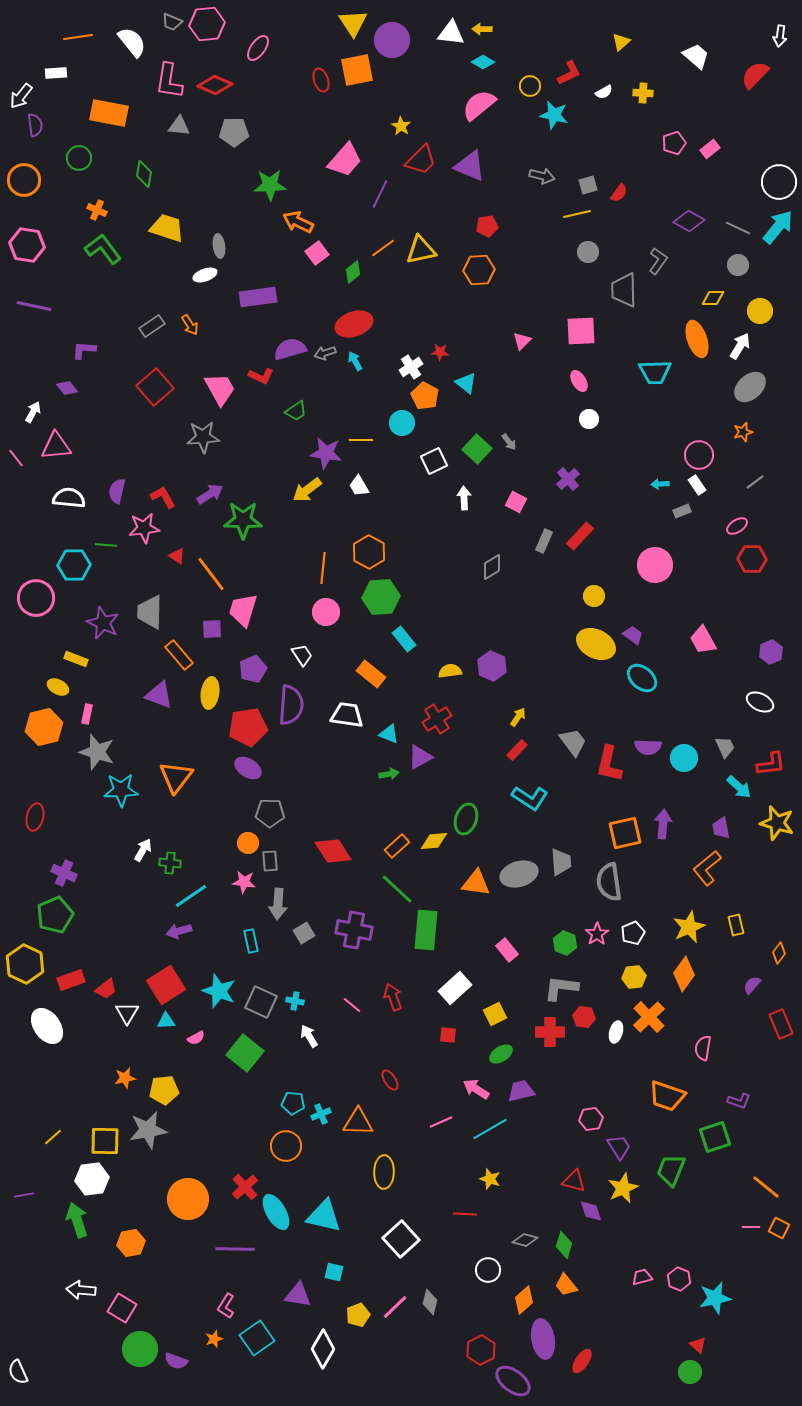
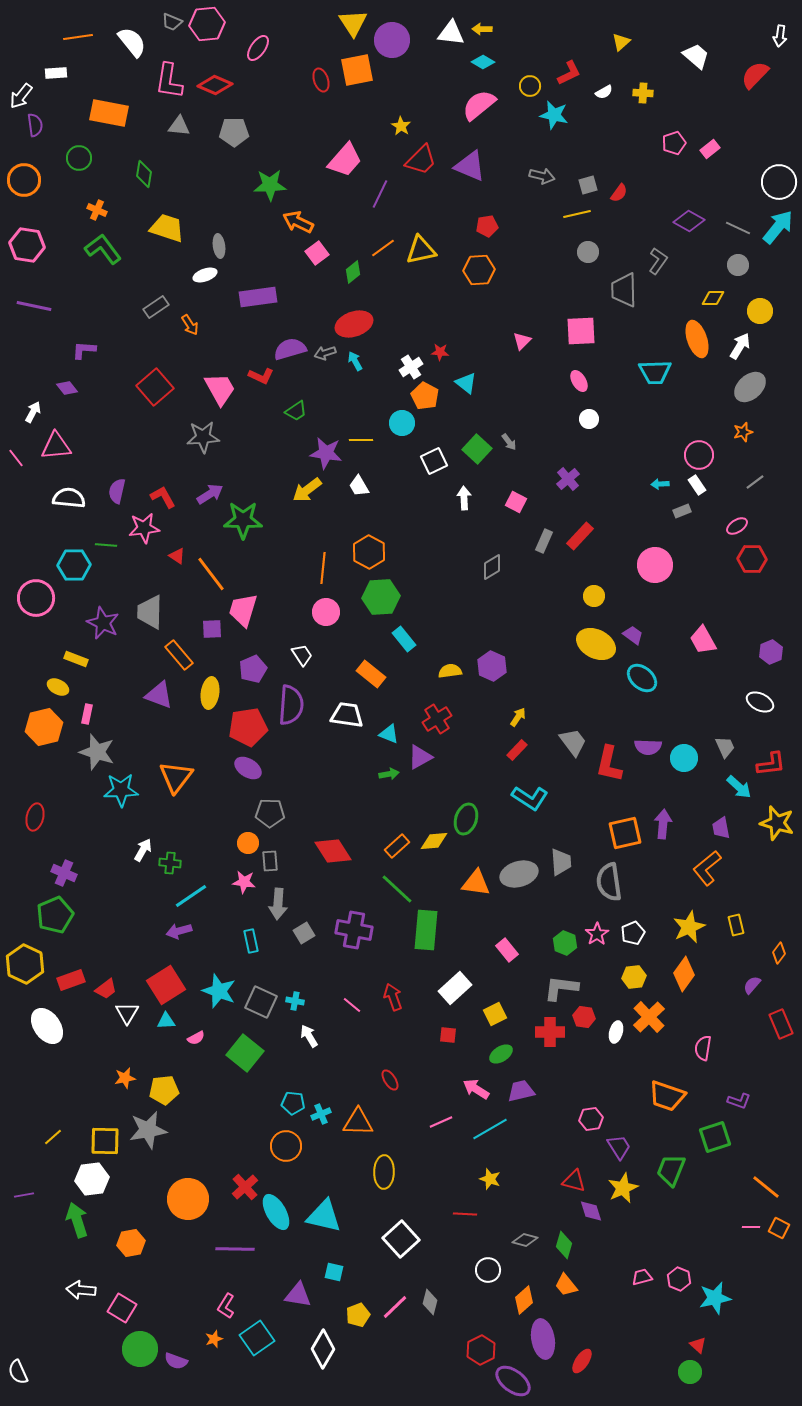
gray rectangle at (152, 326): moved 4 px right, 19 px up
